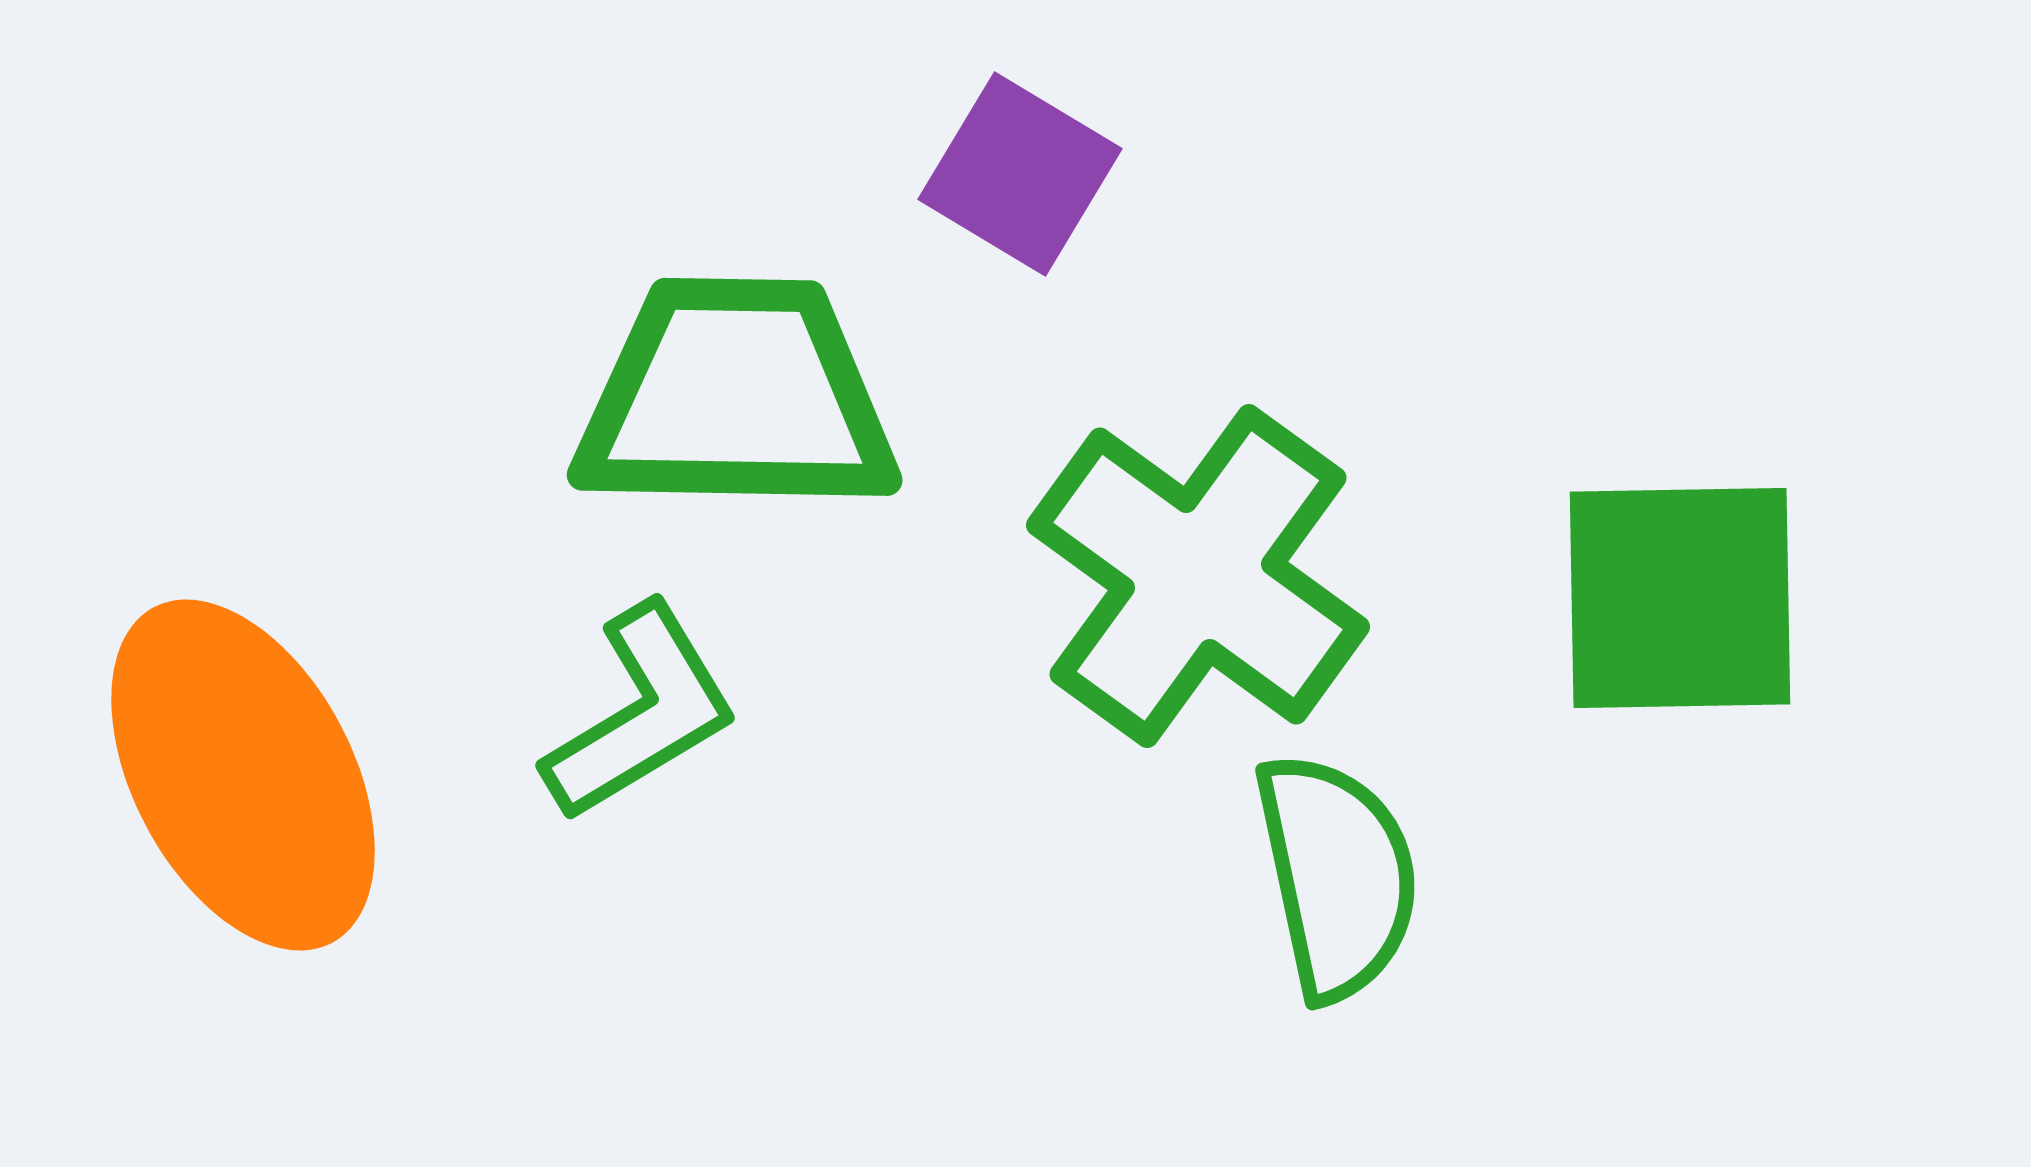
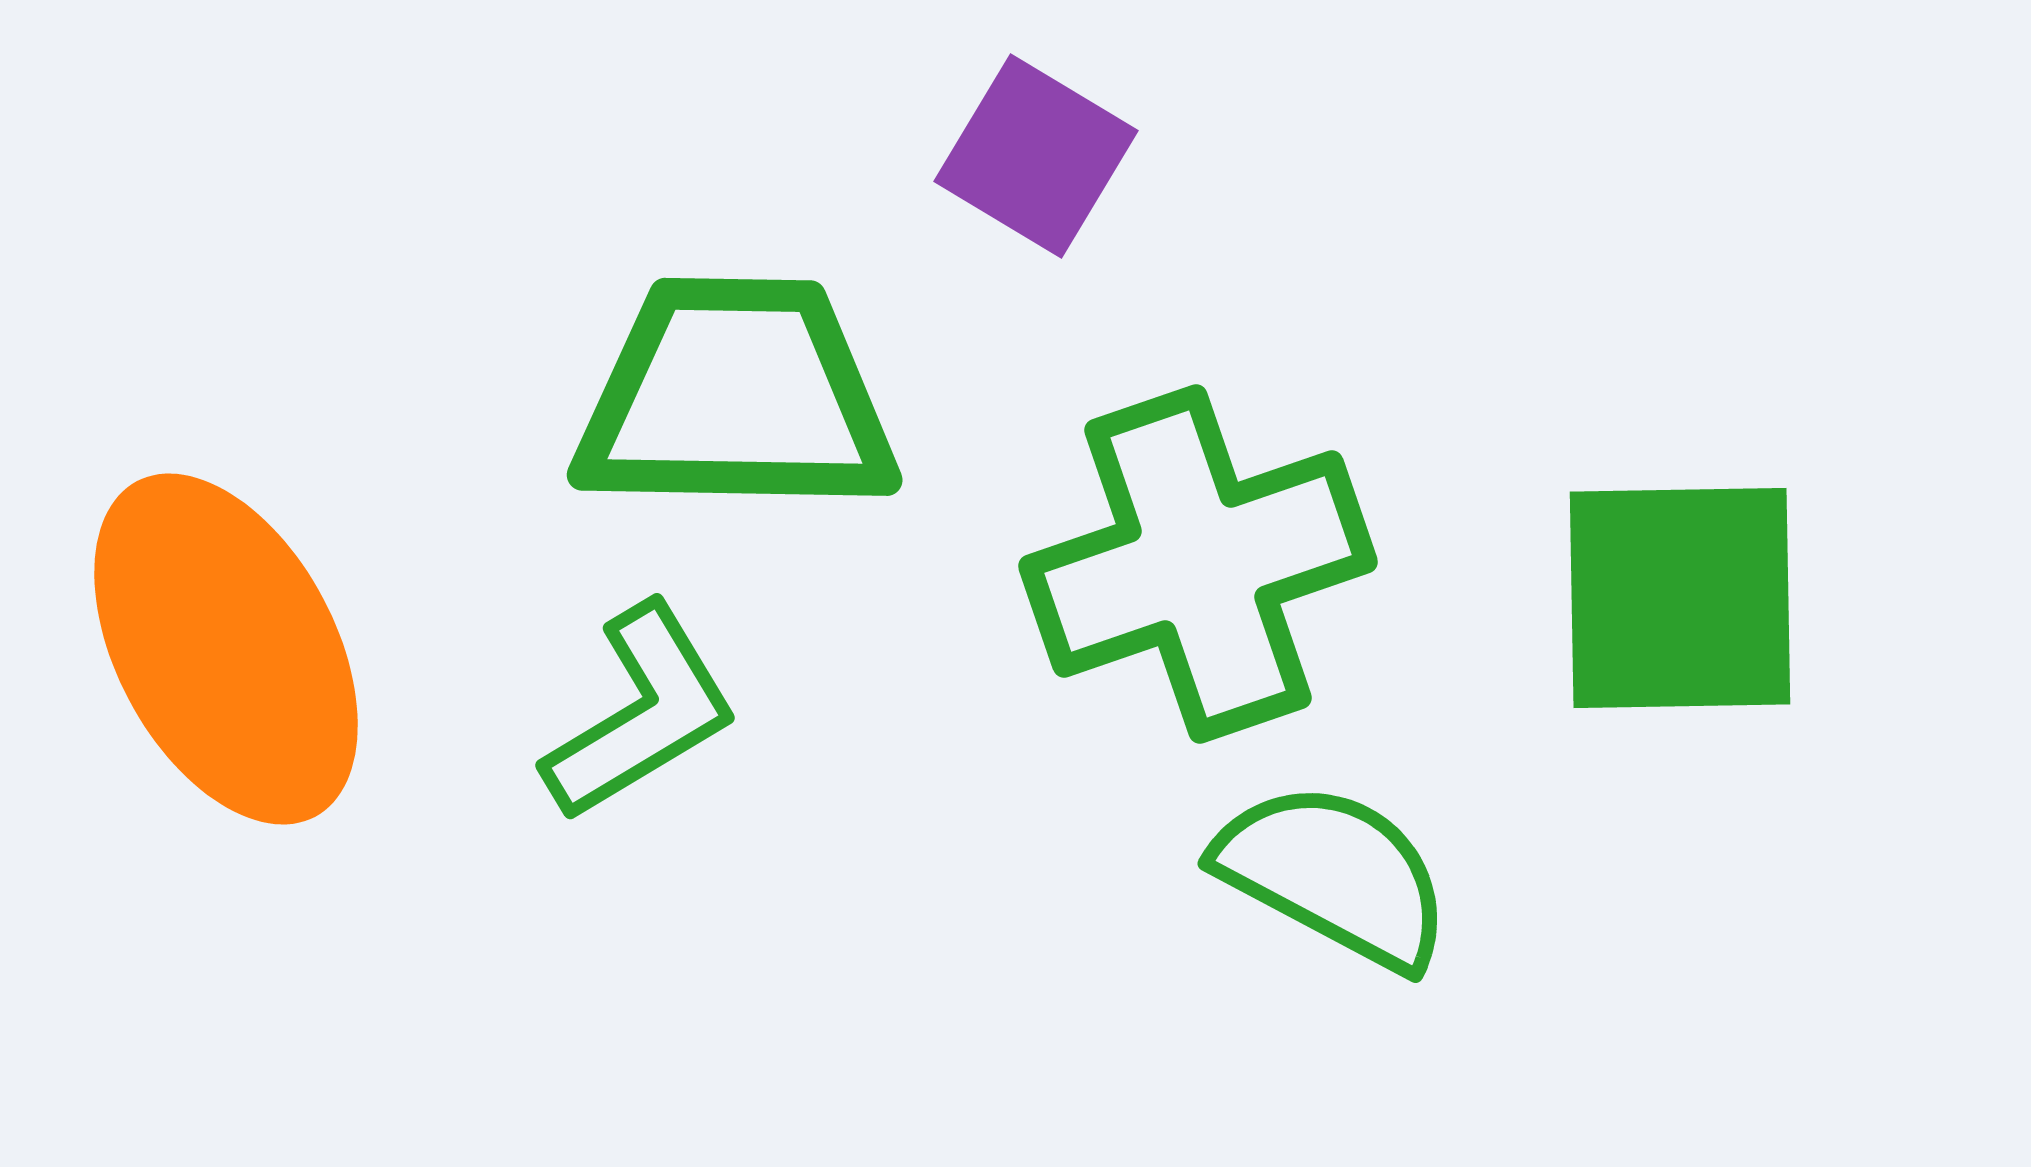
purple square: moved 16 px right, 18 px up
green cross: moved 12 px up; rotated 35 degrees clockwise
orange ellipse: moved 17 px left, 126 px up
green semicircle: moved 3 px left, 1 px up; rotated 50 degrees counterclockwise
